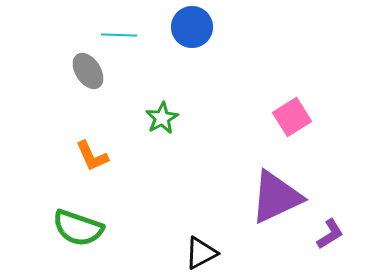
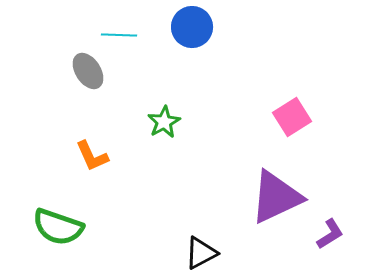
green star: moved 2 px right, 4 px down
green semicircle: moved 20 px left, 1 px up
